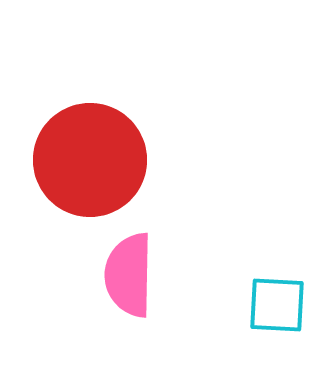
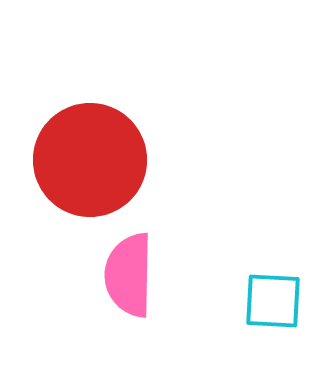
cyan square: moved 4 px left, 4 px up
